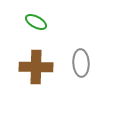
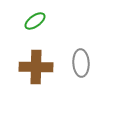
green ellipse: moved 1 px left, 1 px up; rotated 65 degrees counterclockwise
